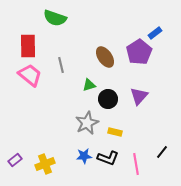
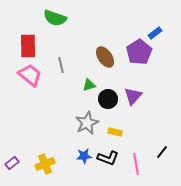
purple triangle: moved 6 px left
purple rectangle: moved 3 px left, 3 px down
